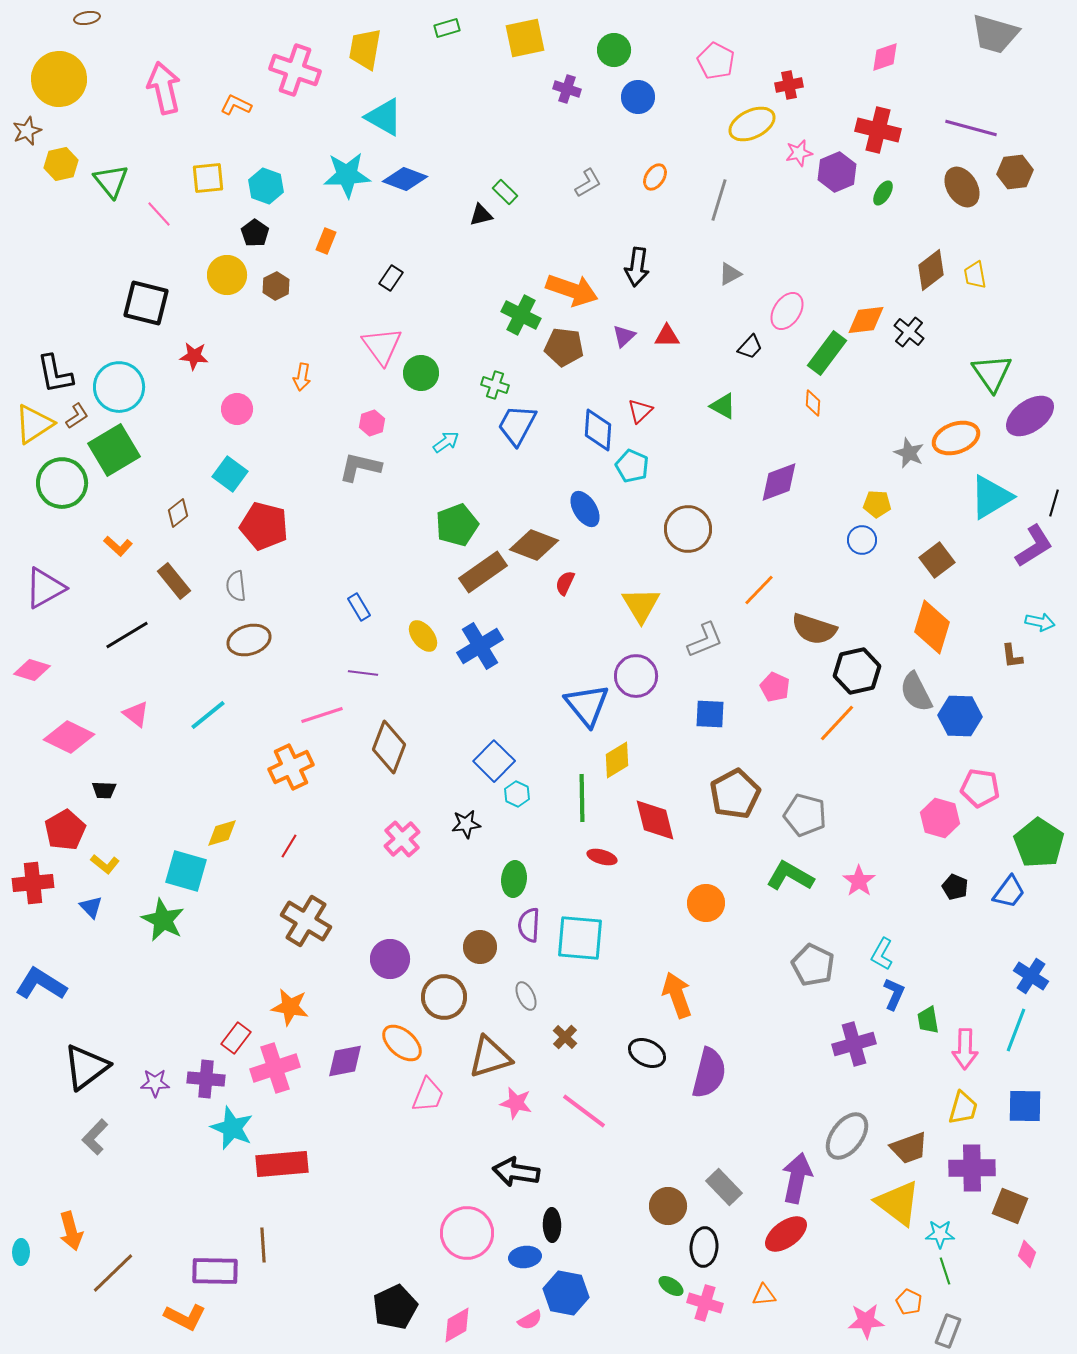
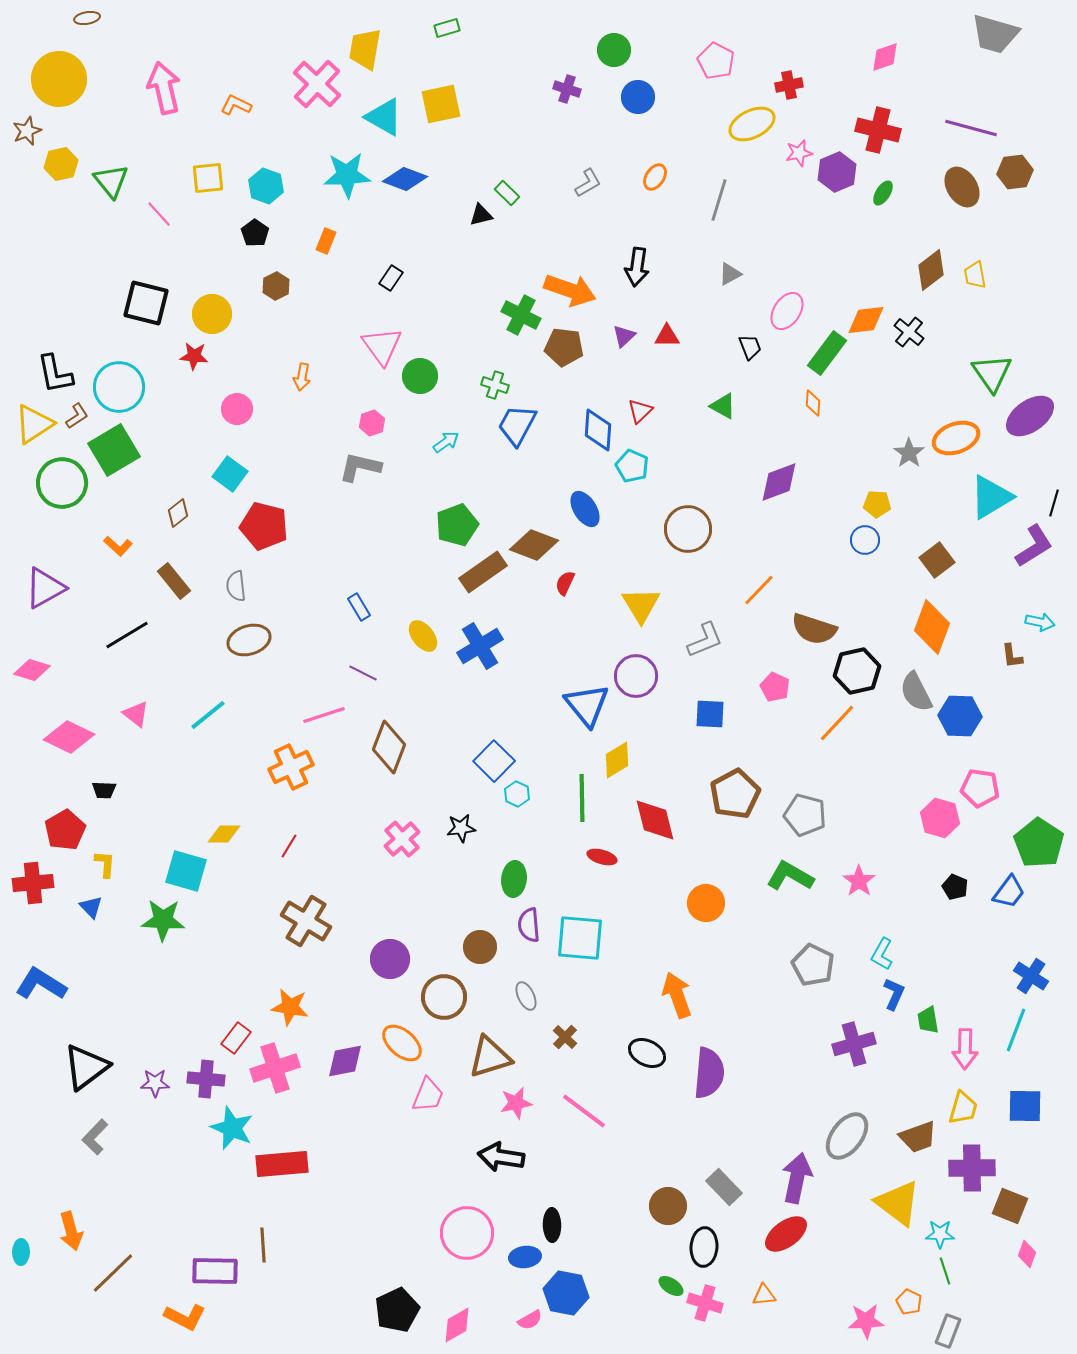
yellow square at (525, 38): moved 84 px left, 66 px down
pink cross at (295, 70): moved 22 px right, 14 px down; rotated 24 degrees clockwise
green rectangle at (505, 192): moved 2 px right, 1 px down
yellow circle at (227, 275): moved 15 px left, 39 px down
orange arrow at (572, 290): moved 2 px left
black trapezoid at (750, 347): rotated 64 degrees counterclockwise
green circle at (421, 373): moved 1 px left, 3 px down
gray star at (909, 453): rotated 12 degrees clockwise
blue circle at (862, 540): moved 3 px right
orange diamond at (932, 627): rotated 4 degrees clockwise
purple line at (363, 673): rotated 20 degrees clockwise
pink line at (322, 715): moved 2 px right
black star at (466, 824): moved 5 px left, 4 px down
yellow diamond at (222, 833): moved 2 px right, 1 px down; rotated 16 degrees clockwise
yellow L-shape at (105, 864): rotated 124 degrees counterclockwise
green star at (163, 920): rotated 24 degrees counterclockwise
purple semicircle at (529, 925): rotated 8 degrees counterclockwise
purple semicircle at (709, 1073): rotated 9 degrees counterclockwise
pink star at (516, 1103): rotated 24 degrees counterclockwise
brown trapezoid at (909, 1148): moved 9 px right, 11 px up
black arrow at (516, 1172): moved 15 px left, 15 px up
black pentagon at (395, 1307): moved 2 px right, 3 px down
